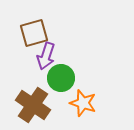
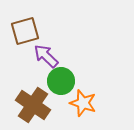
brown square: moved 9 px left, 2 px up
purple arrow: rotated 116 degrees clockwise
green circle: moved 3 px down
